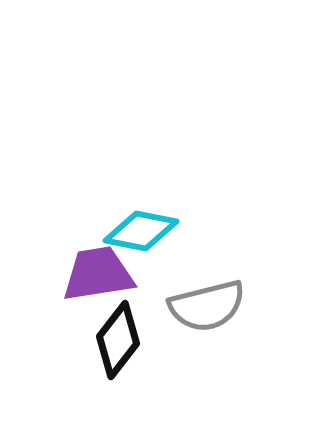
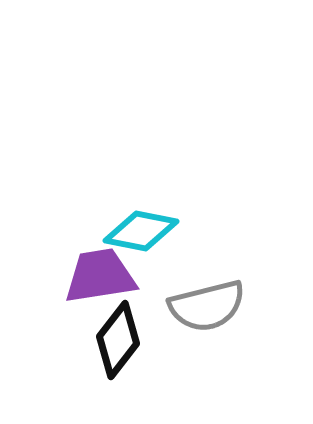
purple trapezoid: moved 2 px right, 2 px down
